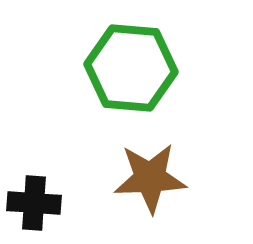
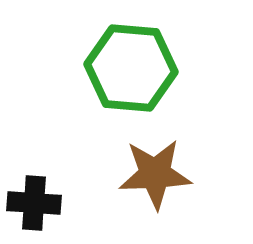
brown star: moved 5 px right, 4 px up
